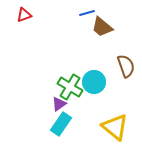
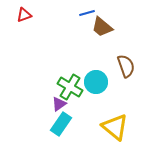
cyan circle: moved 2 px right
